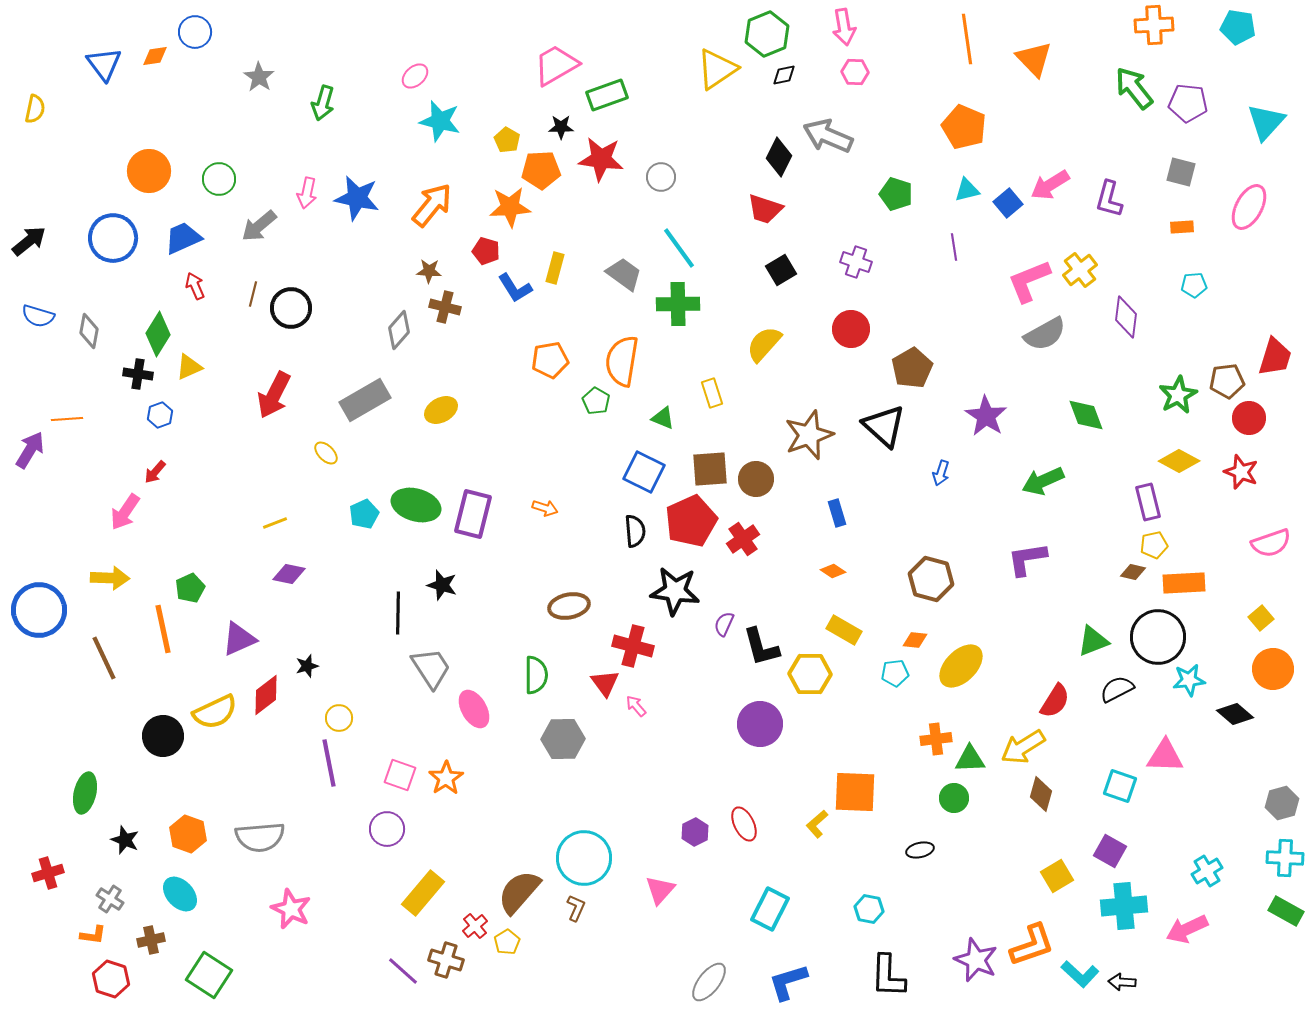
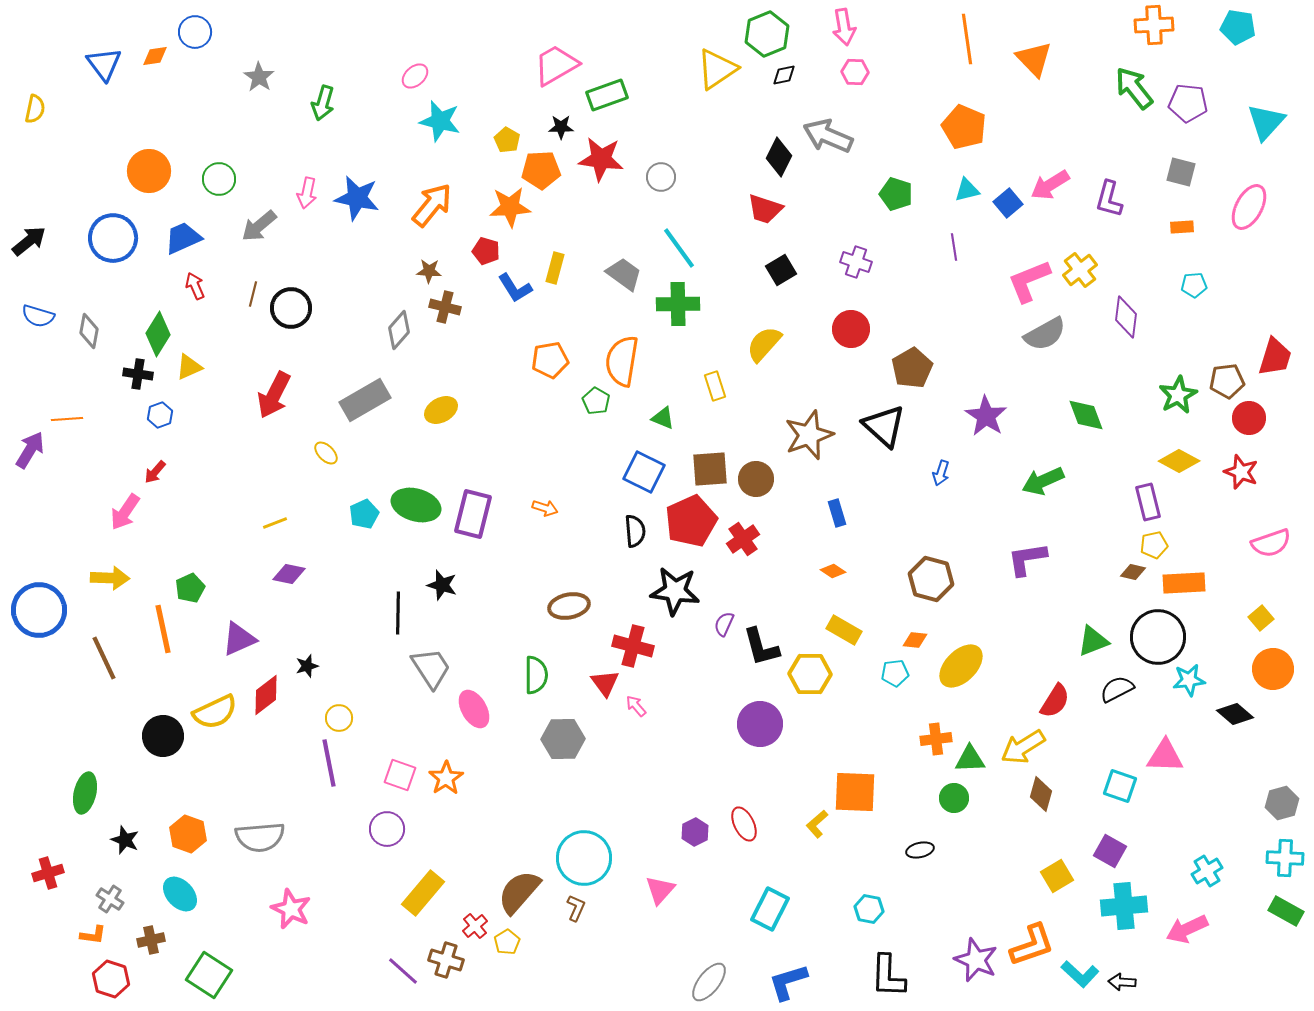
yellow rectangle at (712, 393): moved 3 px right, 7 px up
